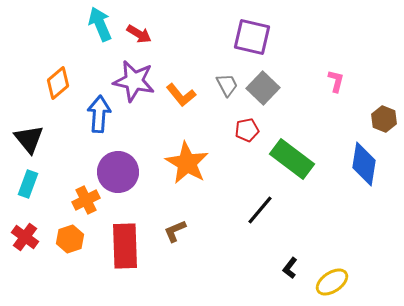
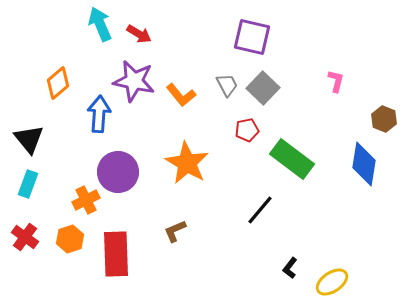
red rectangle: moved 9 px left, 8 px down
